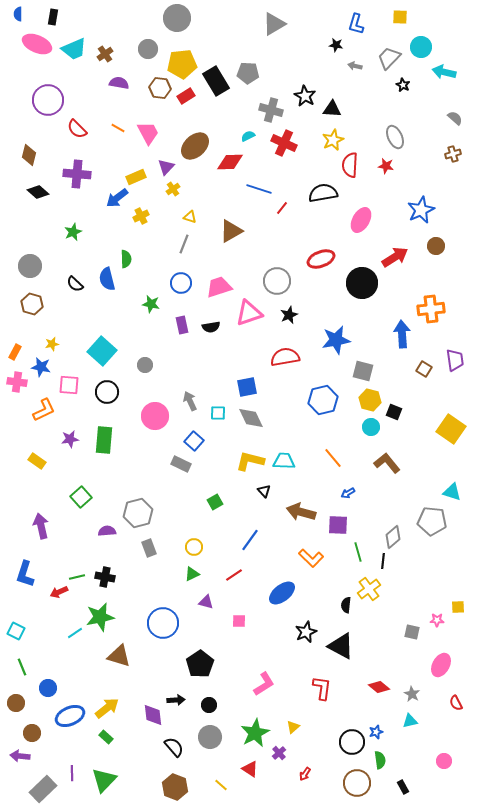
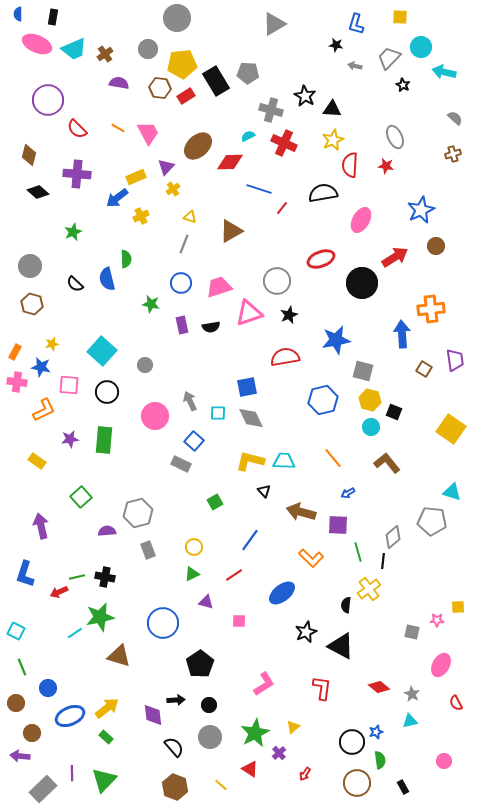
brown ellipse at (195, 146): moved 3 px right
gray rectangle at (149, 548): moved 1 px left, 2 px down
